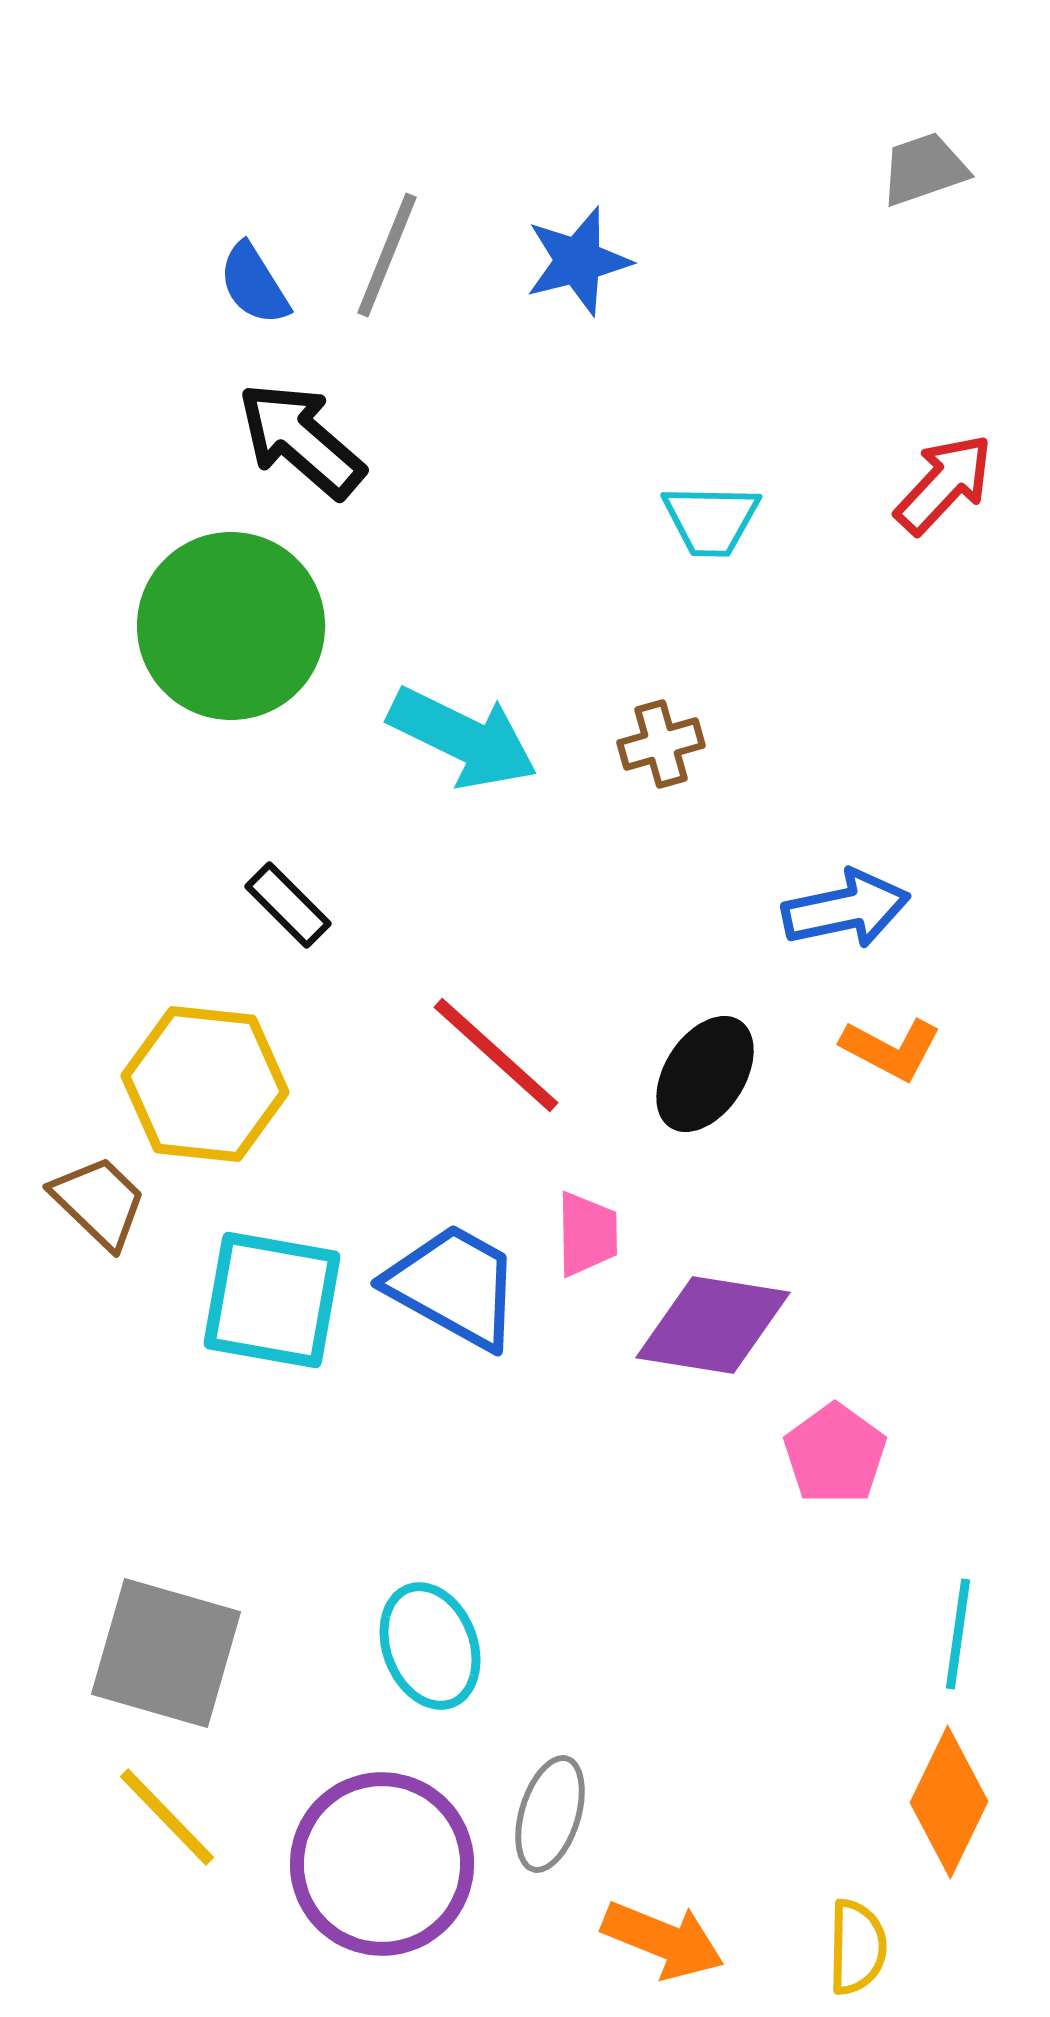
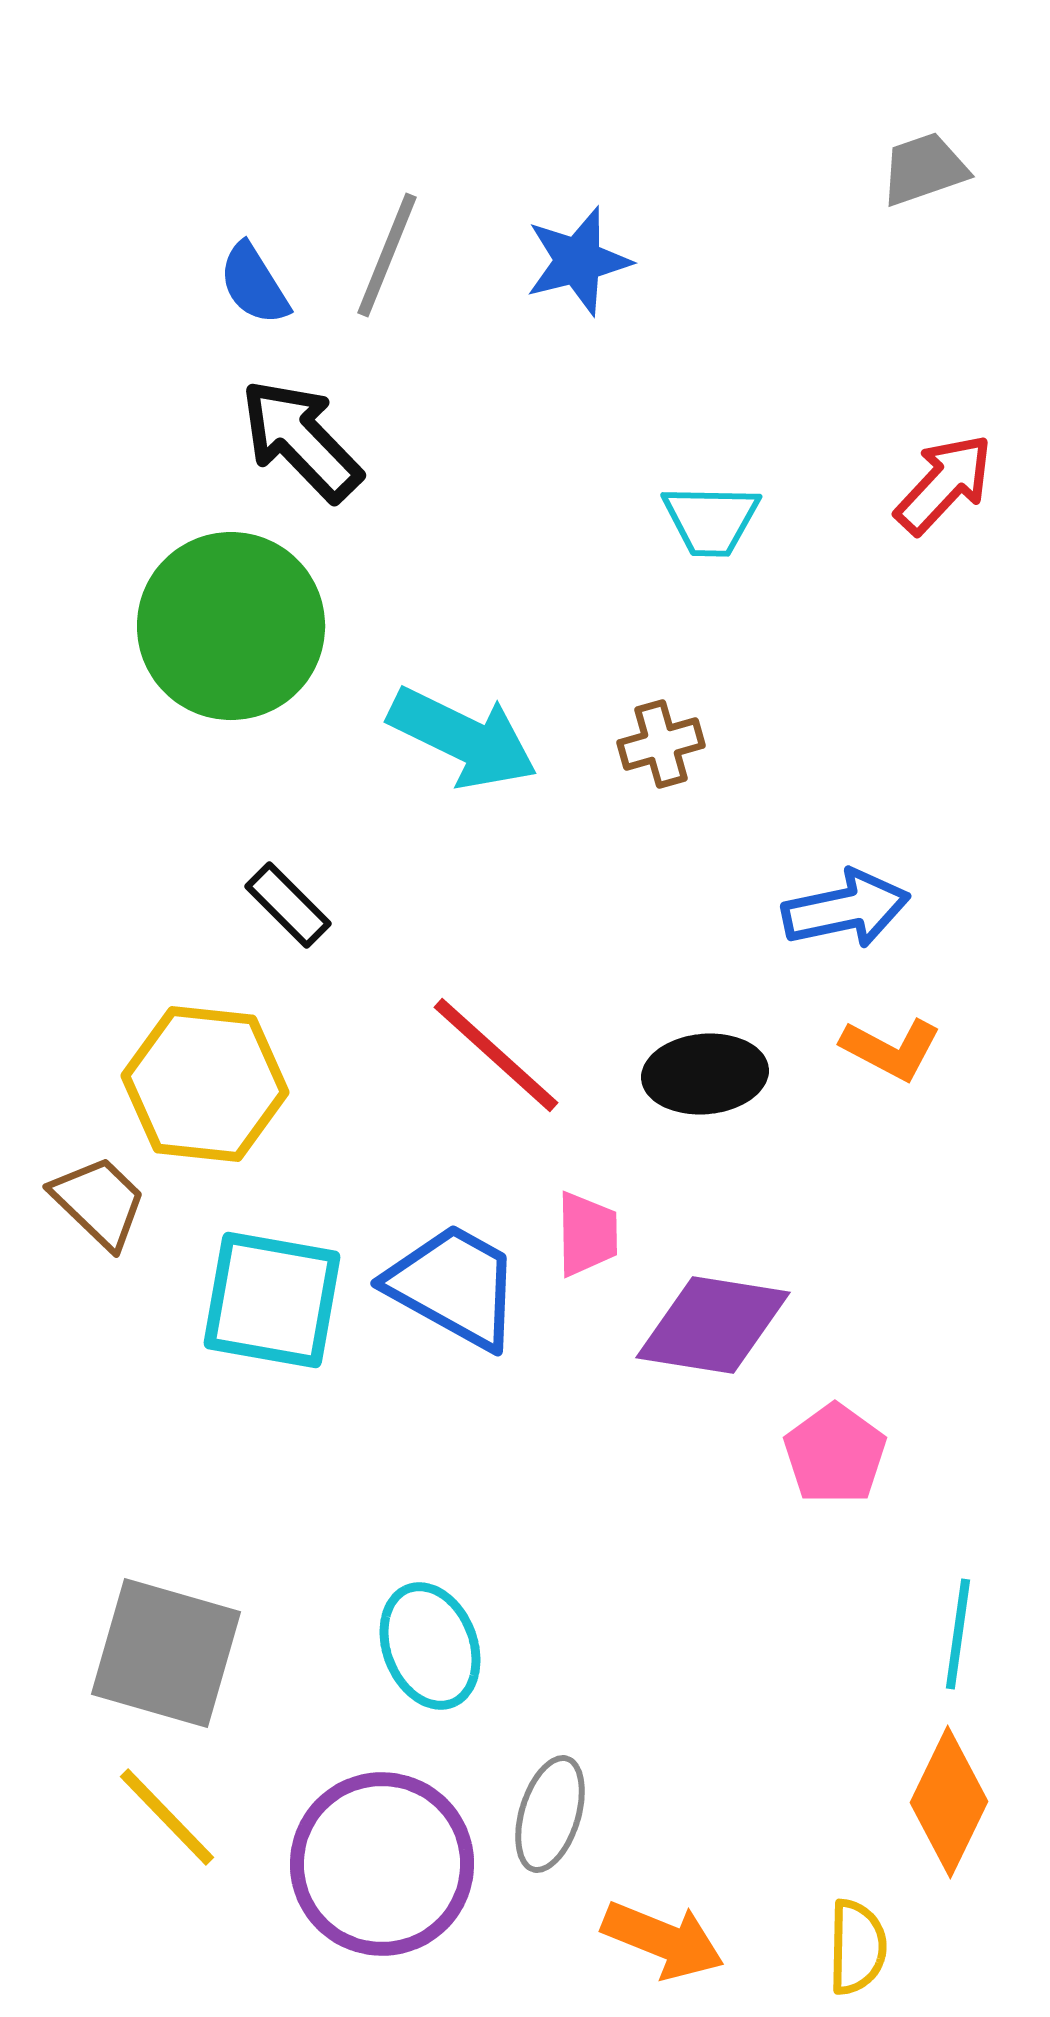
black arrow: rotated 5 degrees clockwise
black ellipse: rotated 52 degrees clockwise
